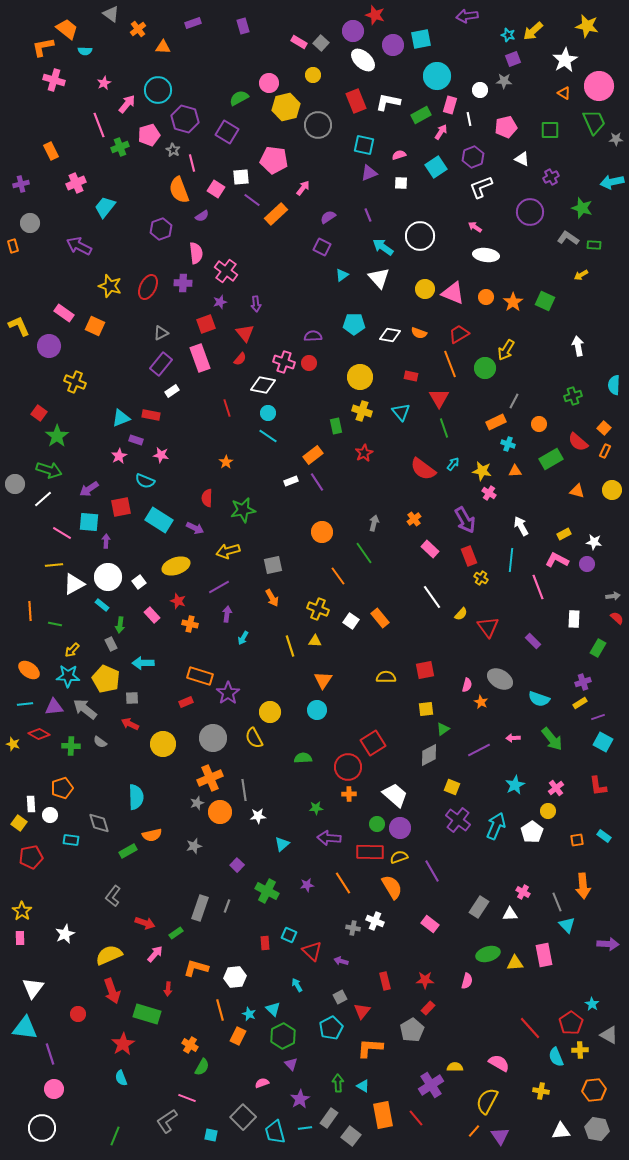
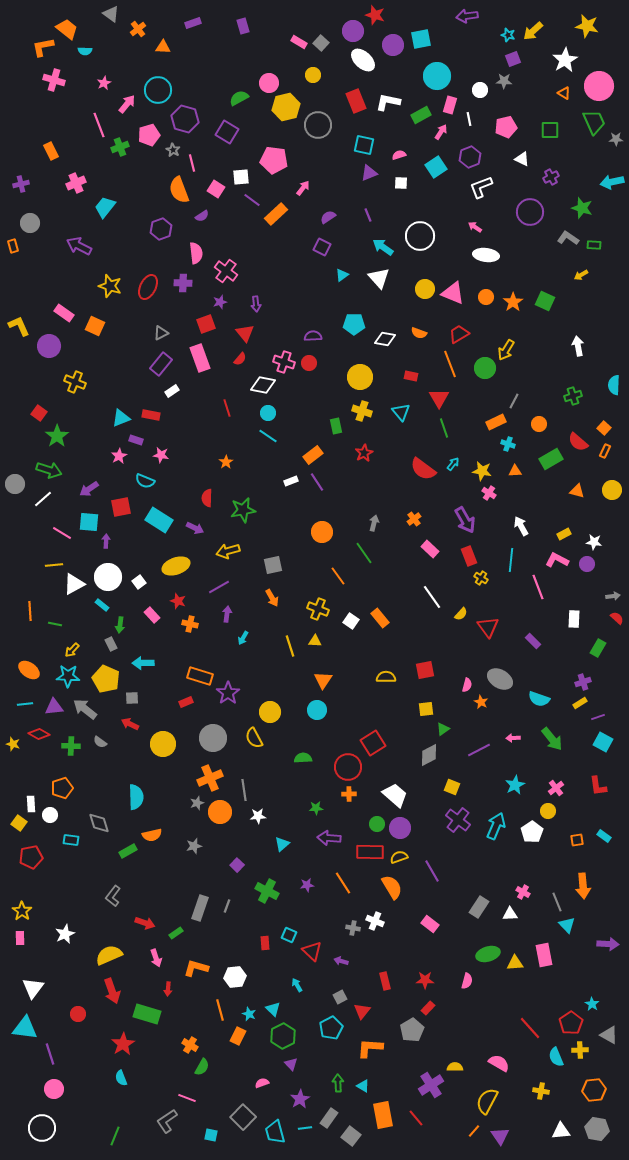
purple hexagon at (473, 157): moved 3 px left
white diamond at (390, 335): moved 5 px left, 4 px down
pink arrow at (155, 954): moved 1 px right, 4 px down; rotated 120 degrees clockwise
